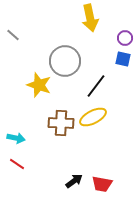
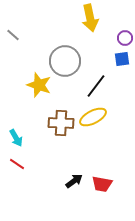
blue square: moved 1 px left; rotated 21 degrees counterclockwise
cyan arrow: rotated 48 degrees clockwise
